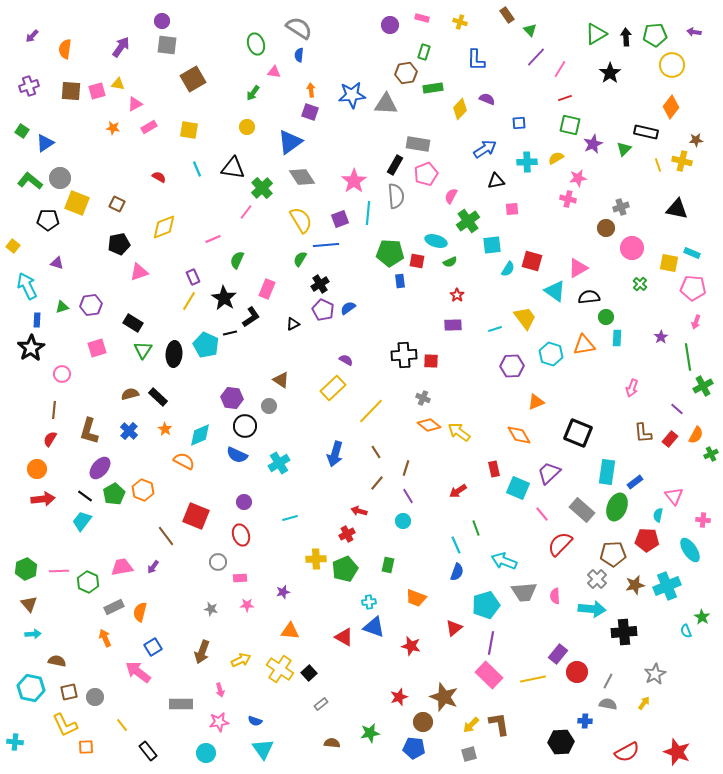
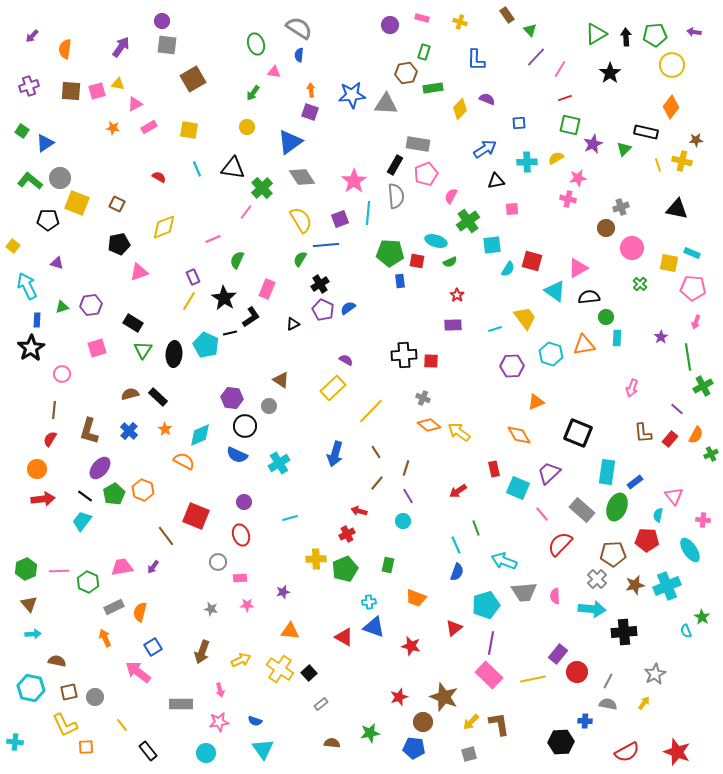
yellow arrow at (471, 725): moved 3 px up
